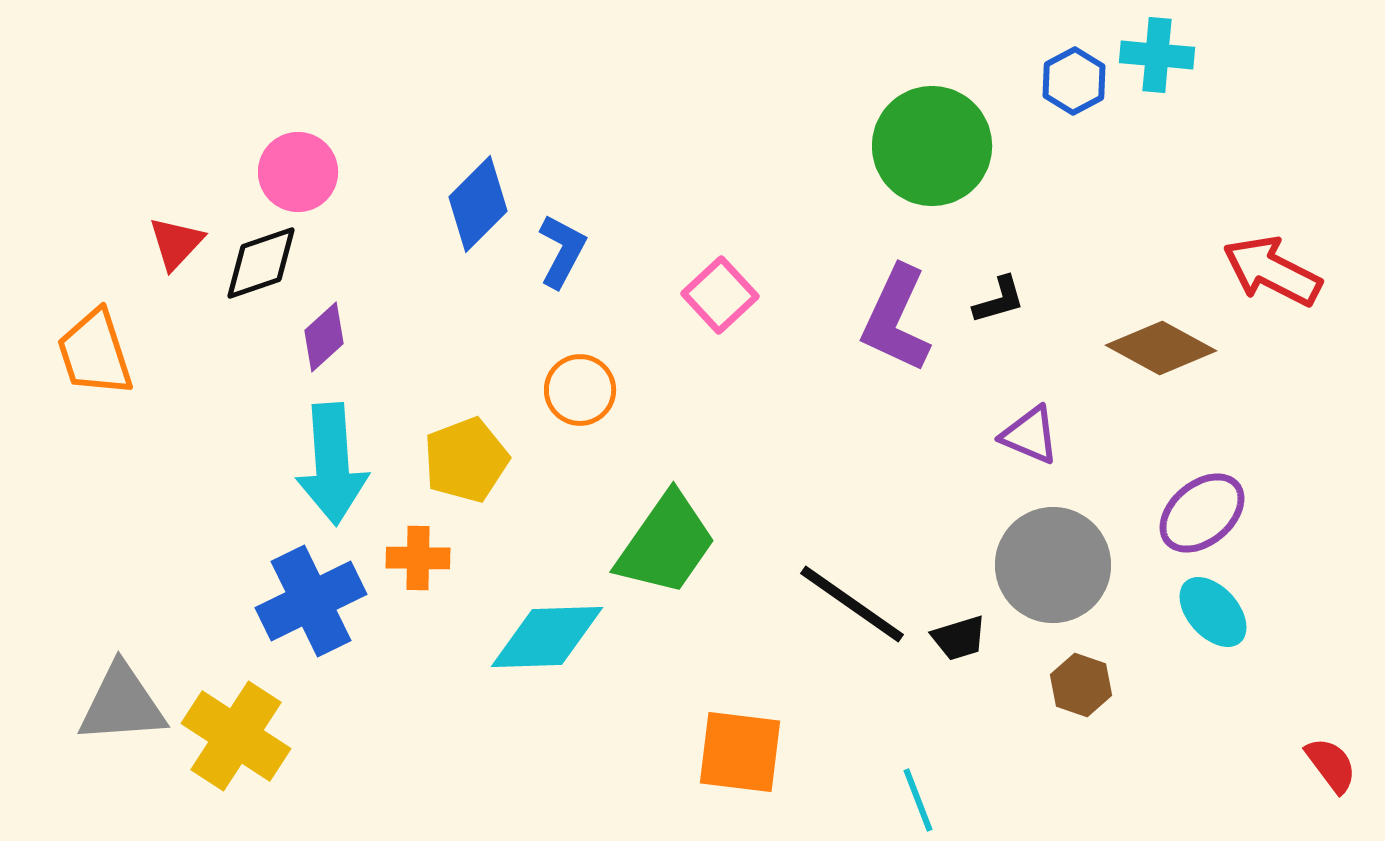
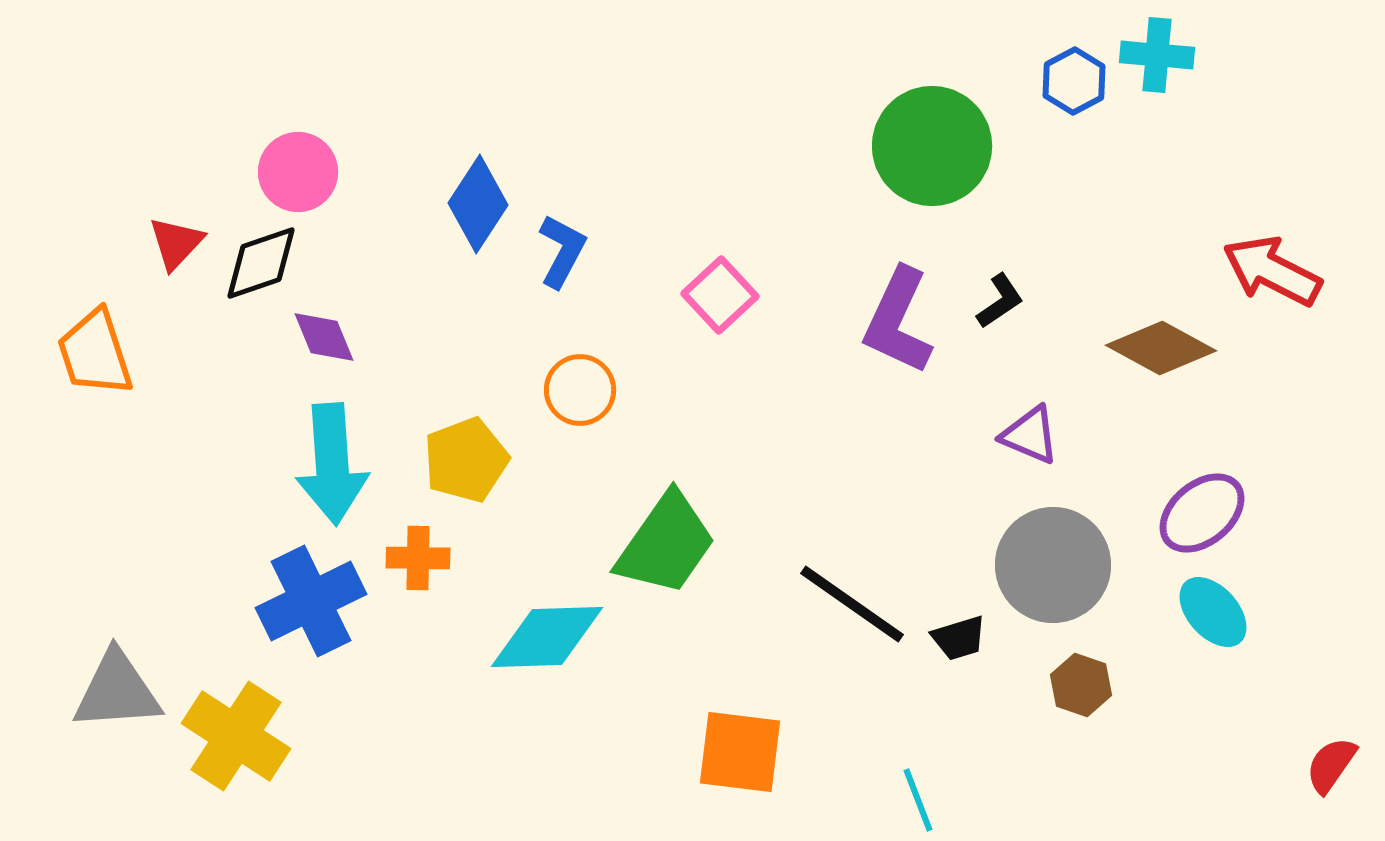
blue diamond: rotated 12 degrees counterclockwise
black L-shape: moved 1 px right, 1 px down; rotated 18 degrees counterclockwise
purple L-shape: moved 2 px right, 2 px down
purple diamond: rotated 70 degrees counterclockwise
gray triangle: moved 5 px left, 13 px up
red semicircle: rotated 108 degrees counterclockwise
